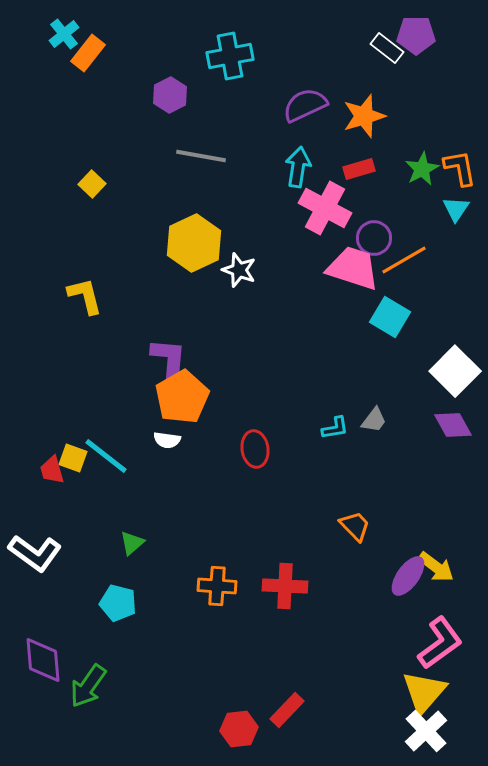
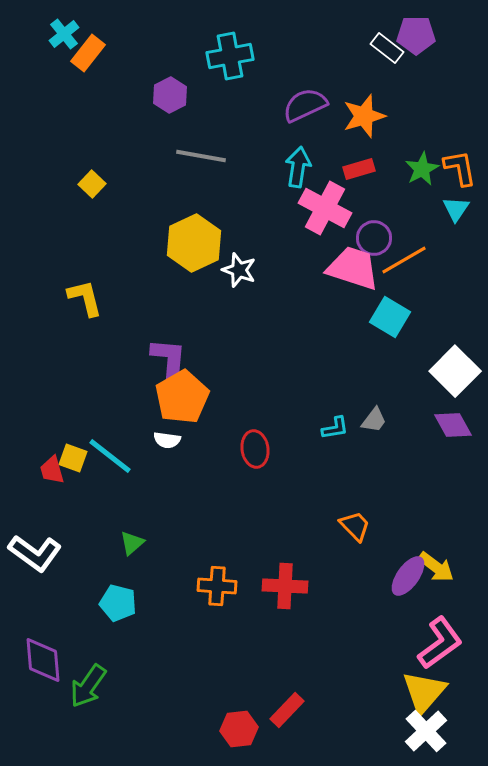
yellow L-shape at (85, 296): moved 2 px down
cyan line at (106, 456): moved 4 px right
